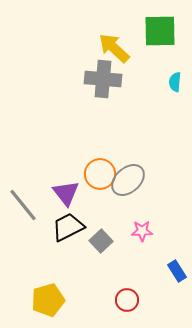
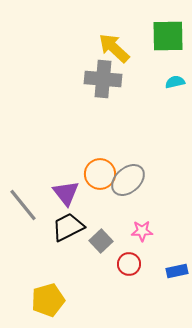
green square: moved 8 px right, 5 px down
cyan semicircle: rotated 72 degrees clockwise
blue rectangle: rotated 70 degrees counterclockwise
red circle: moved 2 px right, 36 px up
